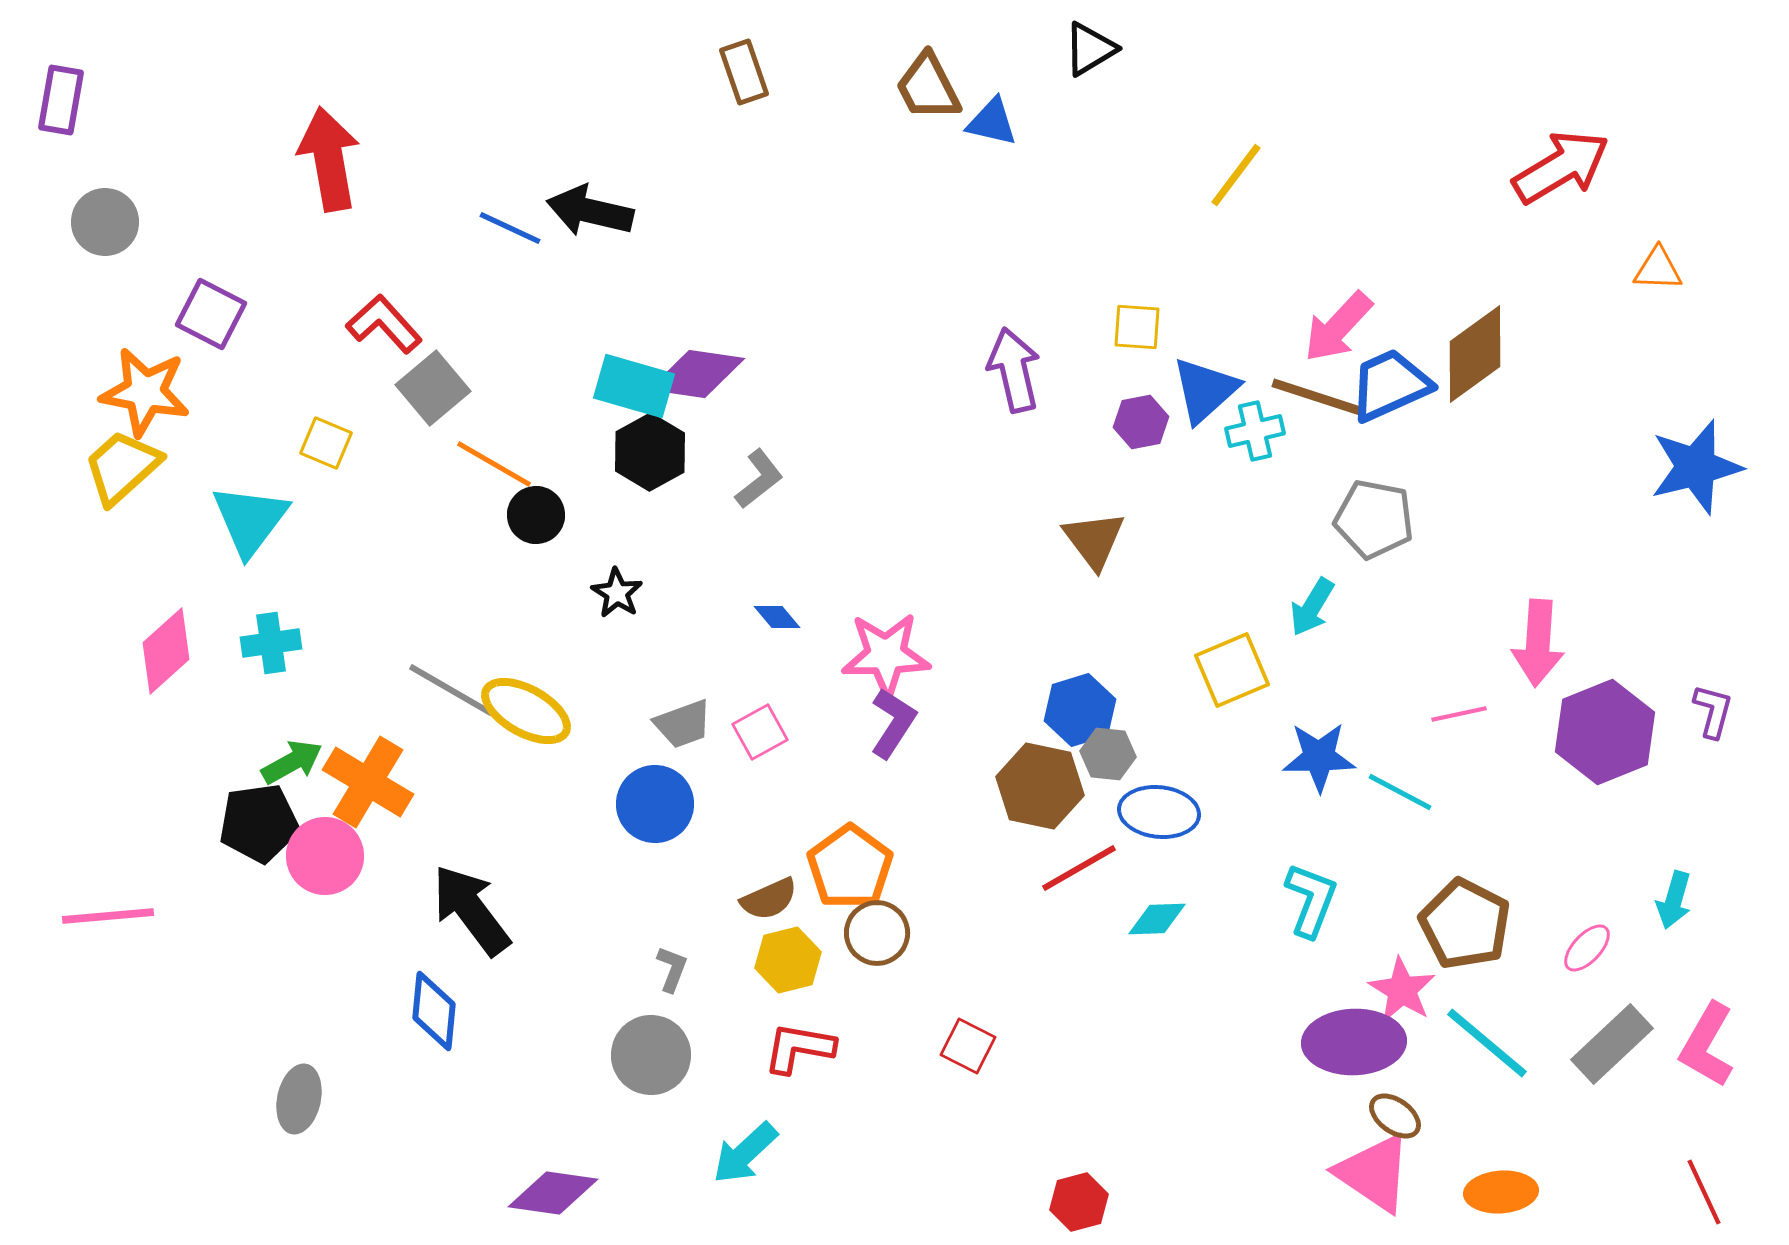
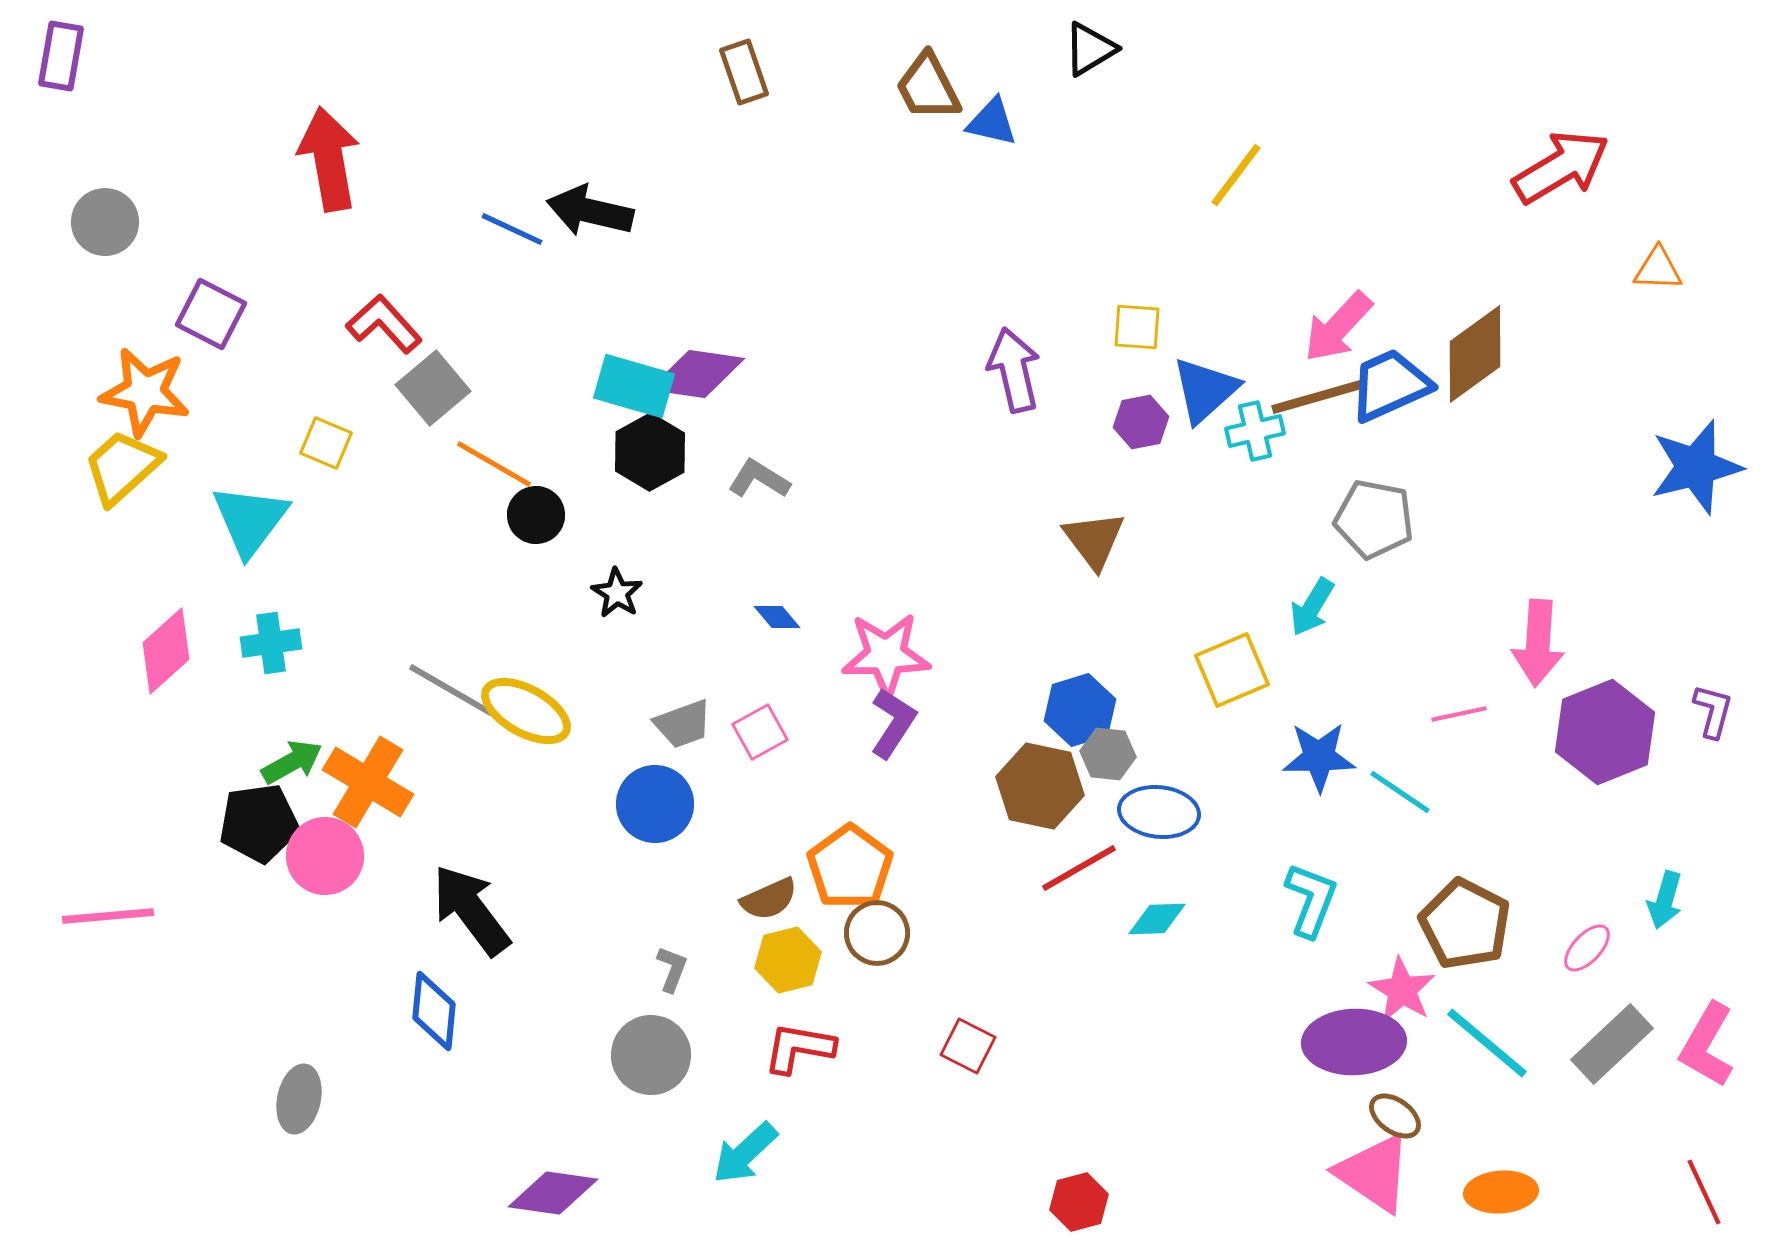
purple rectangle at (61, 100): moved 44 px up
blue line at (510, 228): moved 2 px right, 1 px down
brown line at (1317, 397): rotated 34 degrees counterclockwise
gray L-shape at (759, 479): rotated 110 degrees counterclockwise
cyan line at (1400, 792): rotated 6 degrees clockwise
cyan arrow at (1674, 900): moved 9 px left
